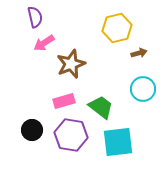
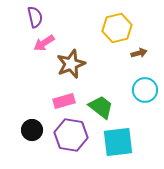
cyan circle: moved 2 px right, 1 px down
